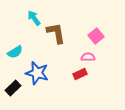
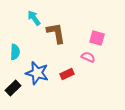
pink square: moved 1 px right, 2 px down; rotated 35 degrees counterclockwise
cyan semicircle: rotated 56 degrees counterclockwise
pink semicircle: rotated 24 degrees clockwise
red rectangle: moved 13 px left
